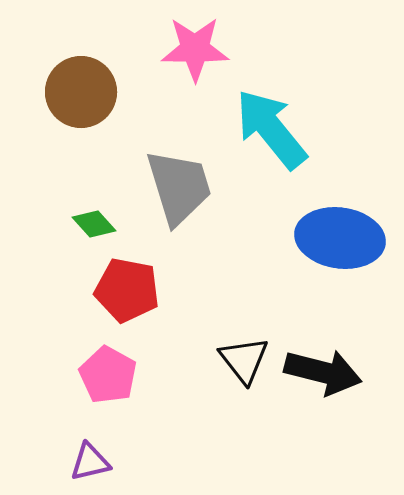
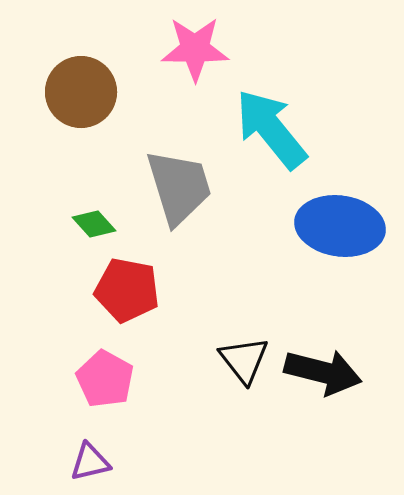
blue ellipse: moved 12 px up
pink pentagon: moved 3 px left, 4 px down
